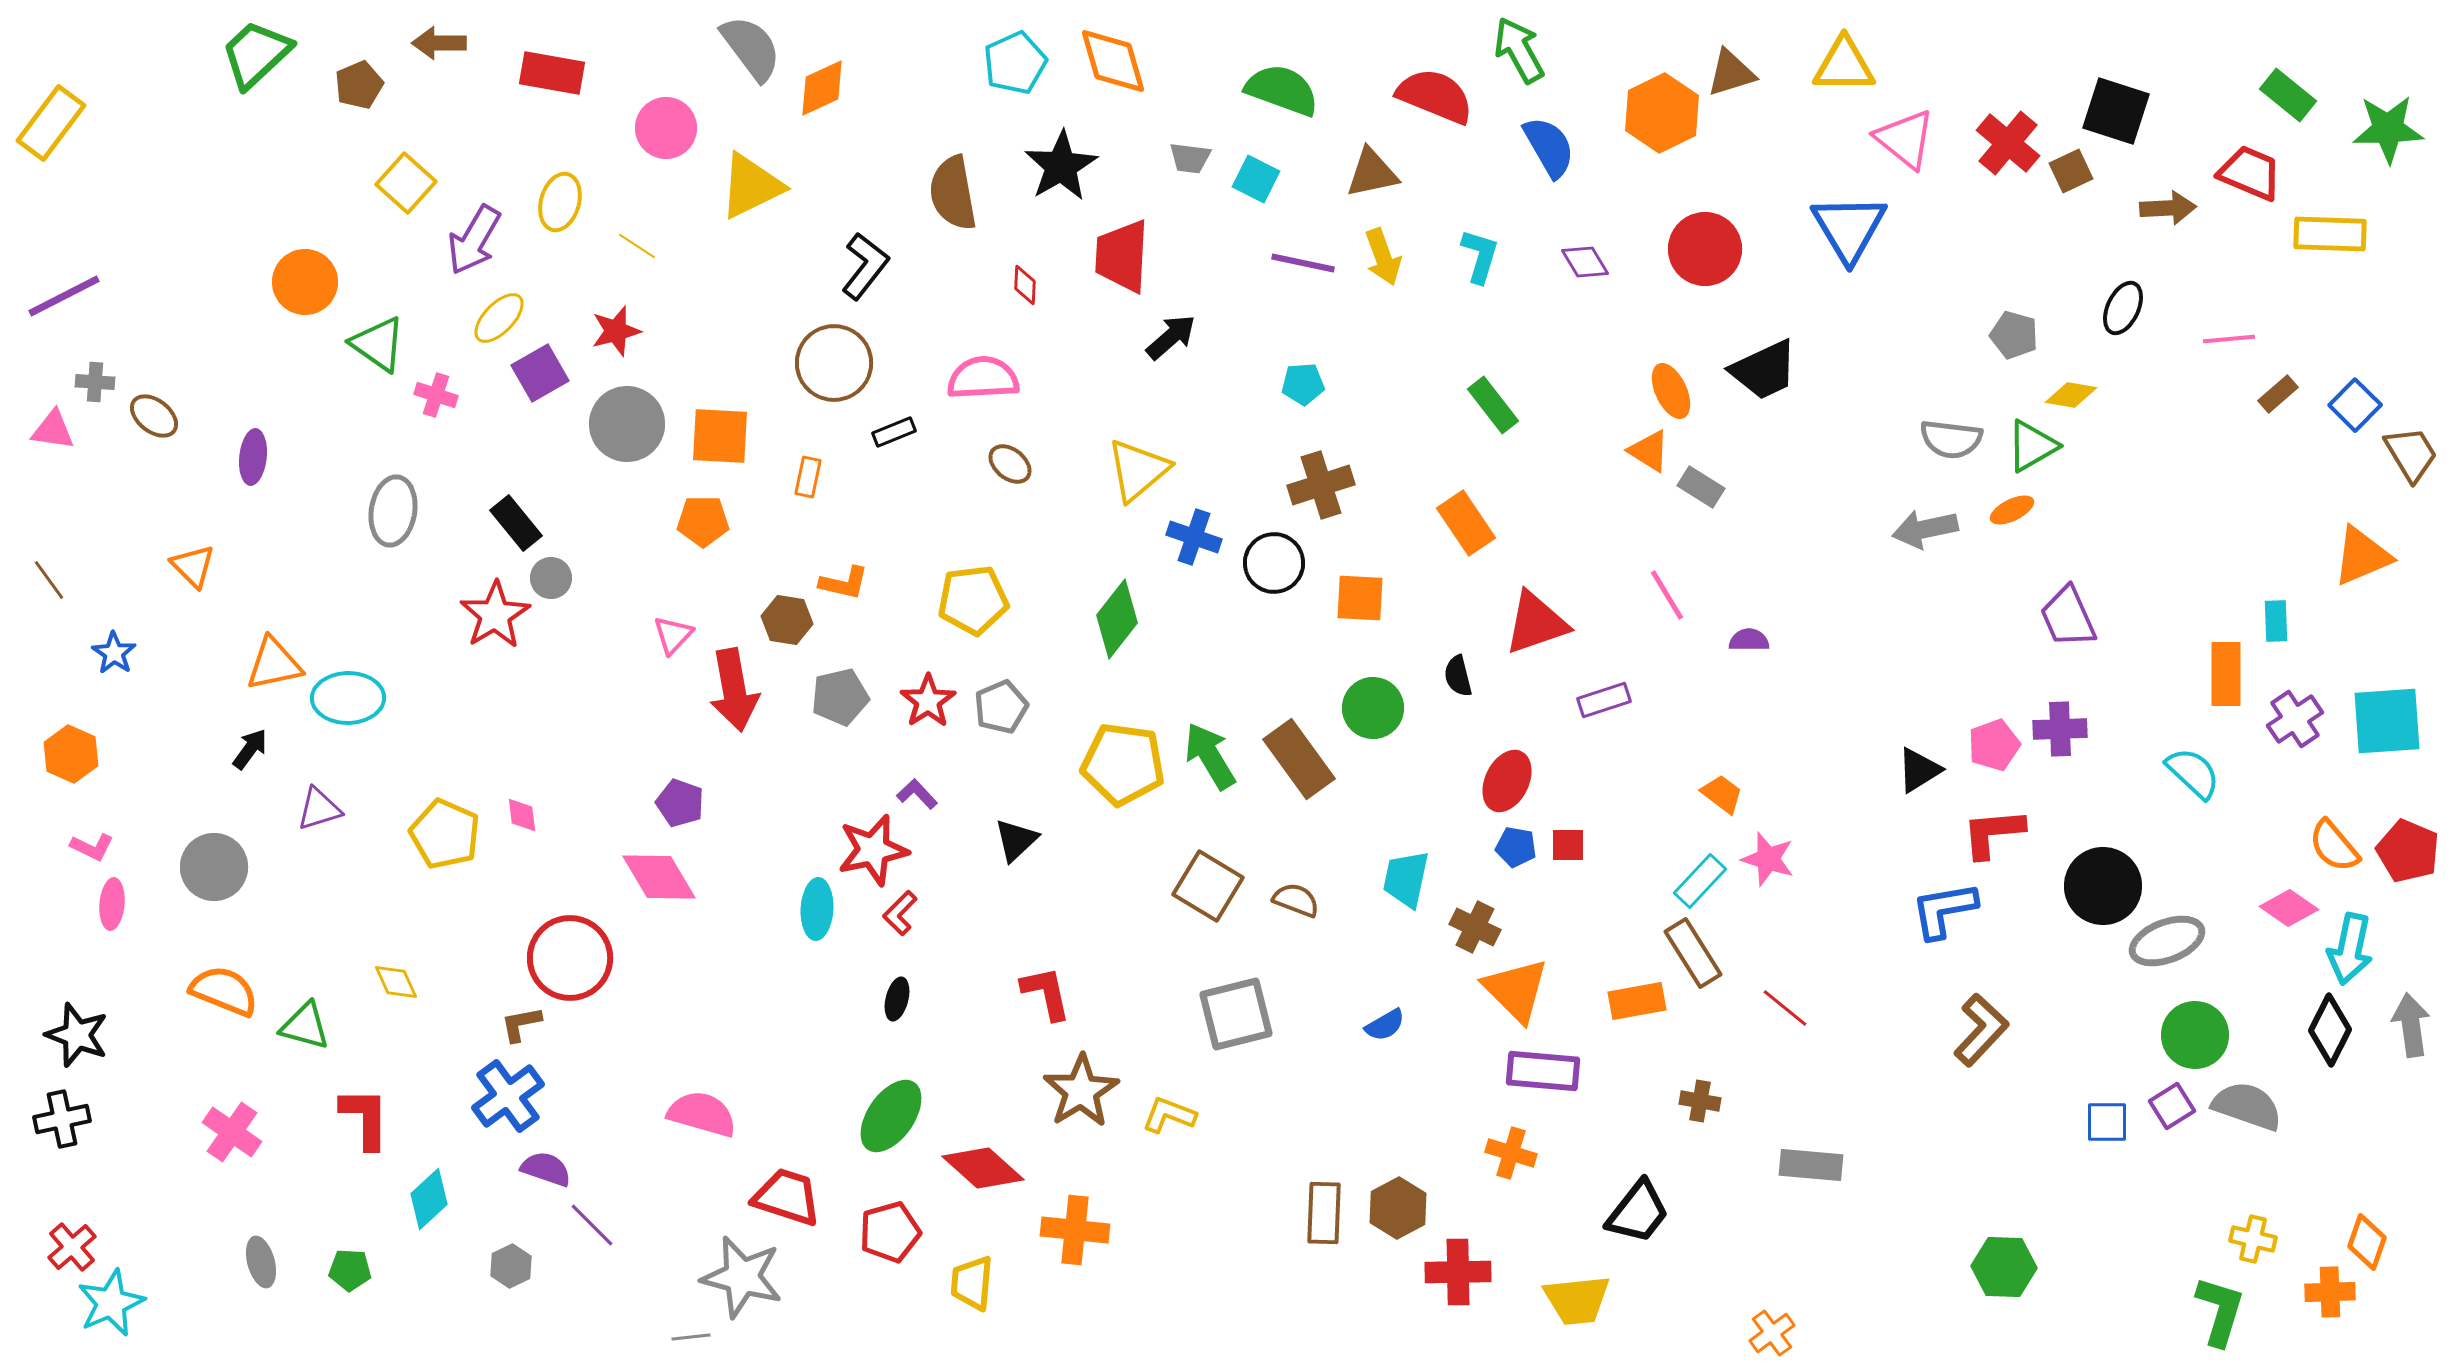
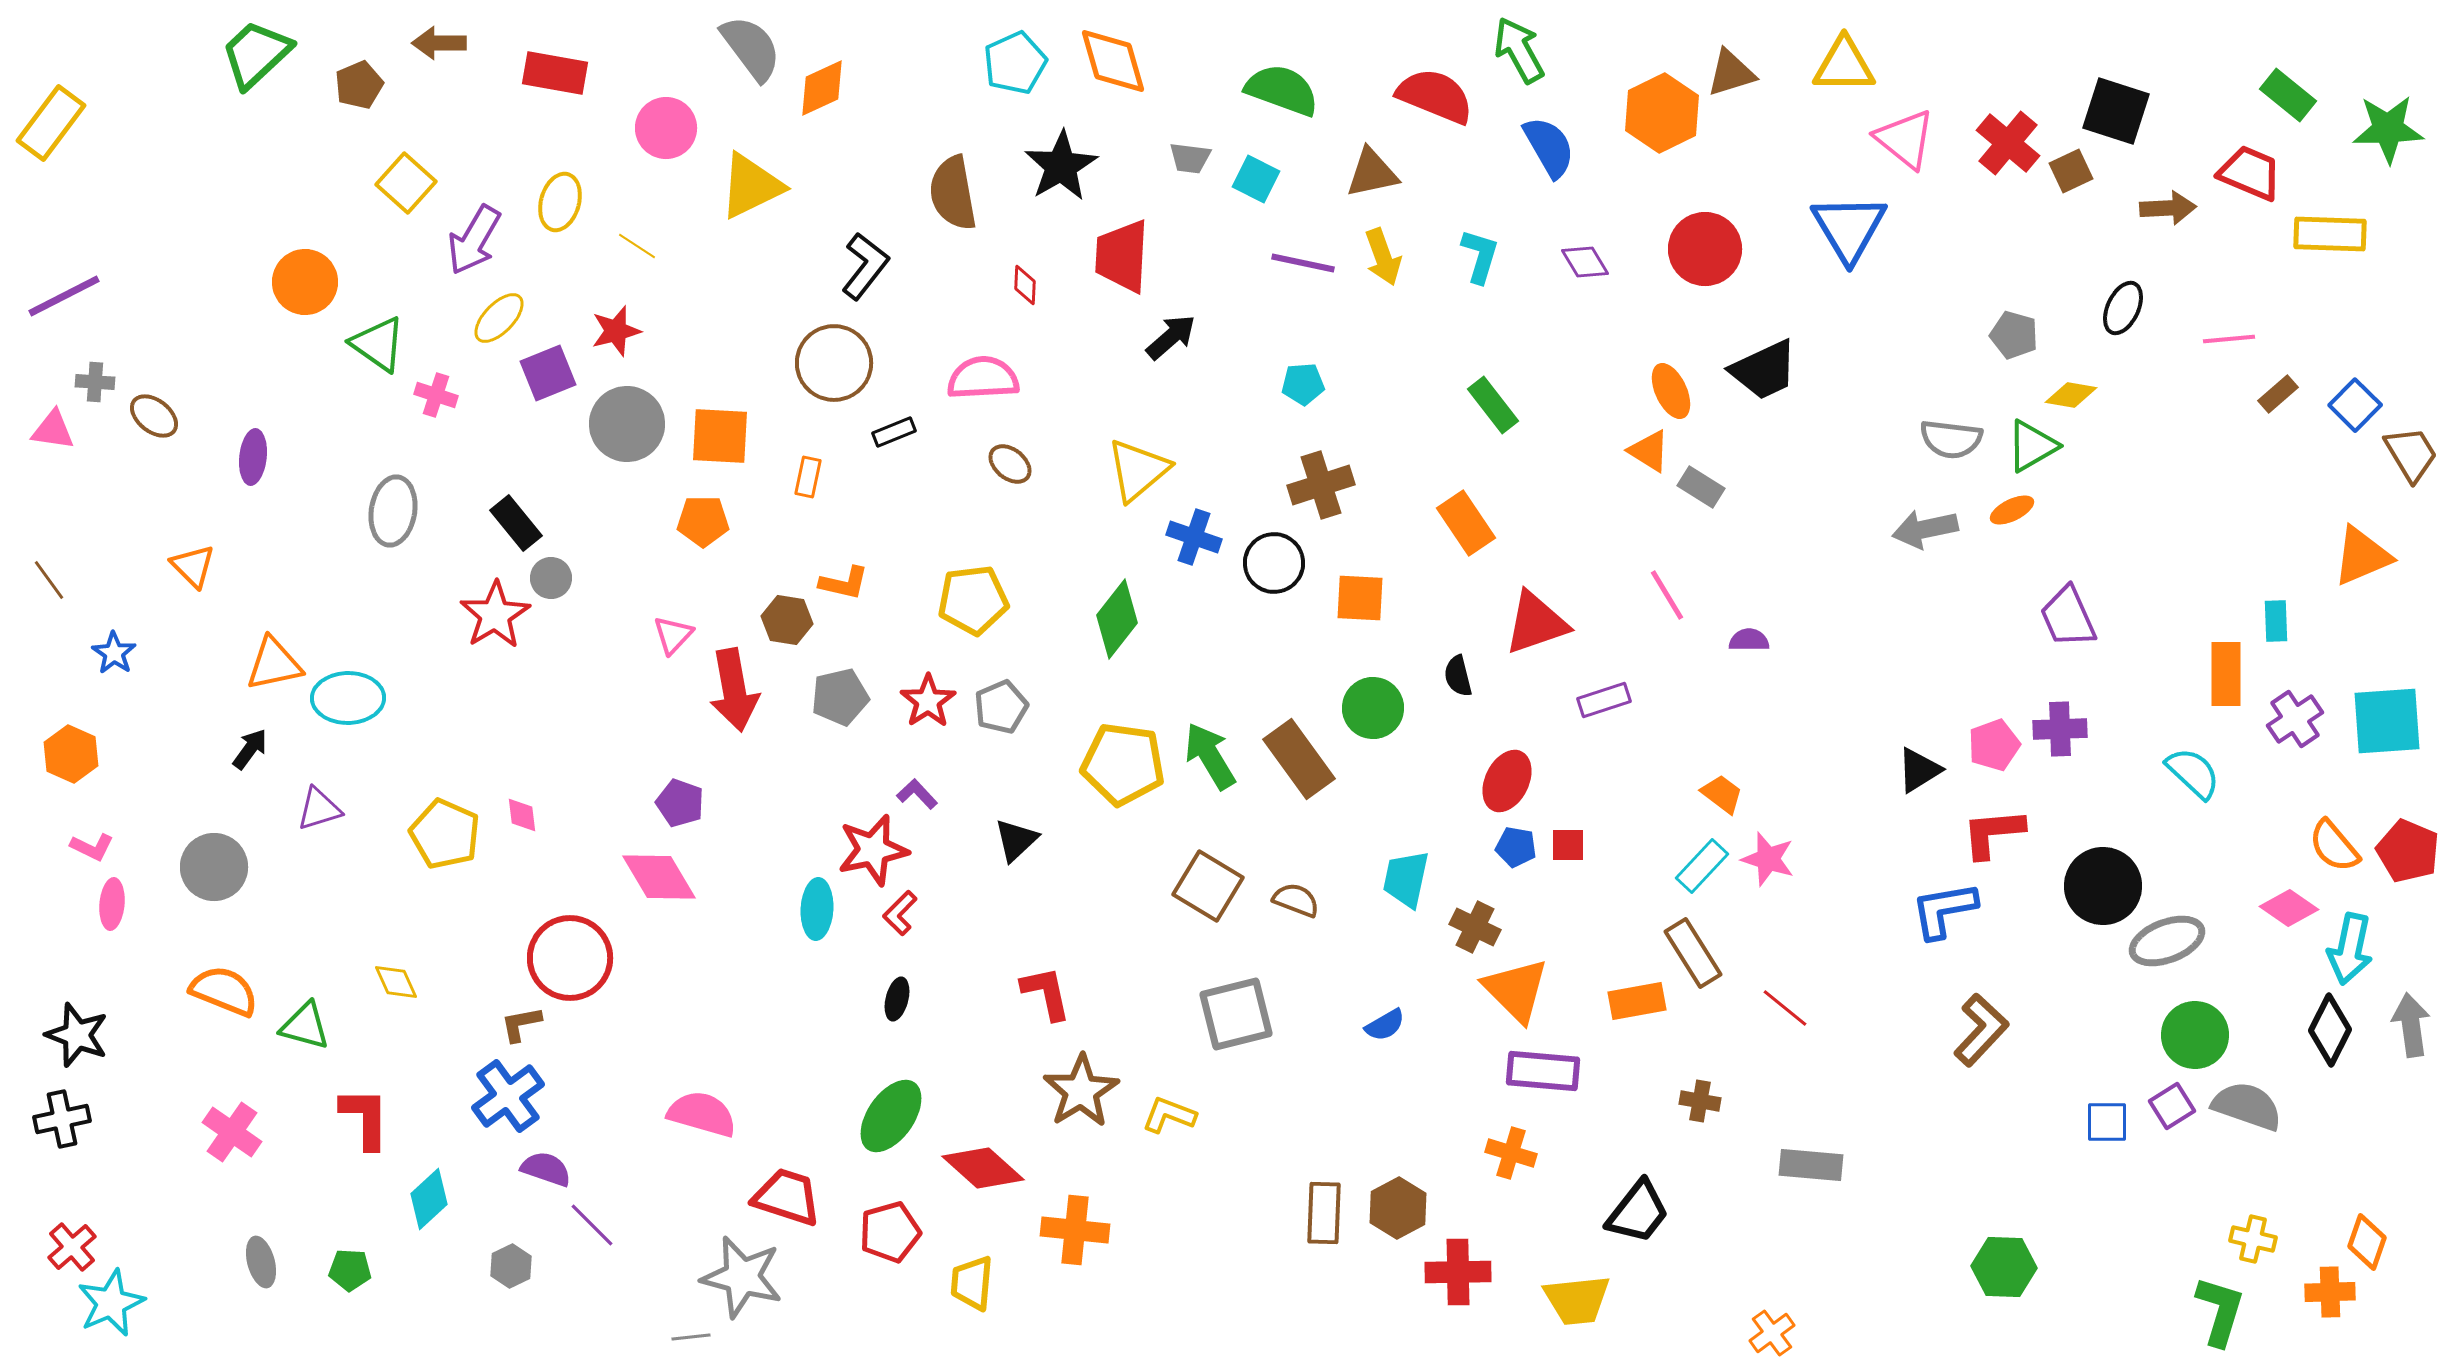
red rectangle at (552, 73): moved 3 px right
purple square at (540, 373): moved 8 px right; rotated 8 degrees clockwise
cyan rectangle at (1700, 881): moved 2 px right, 15 px up
